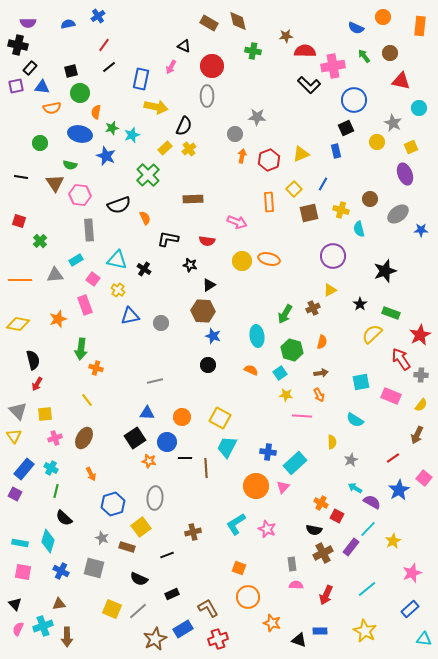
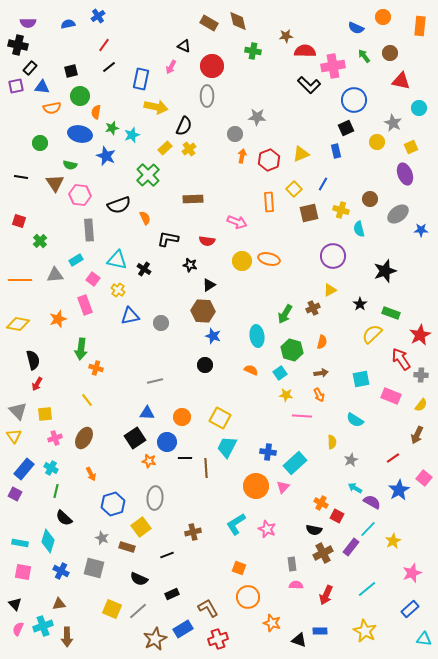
green circle at (80, 93): moved 3 px down
black circle at (208, 365): moved 3 px left
cyan square at (361, 382): moved 3 px up
